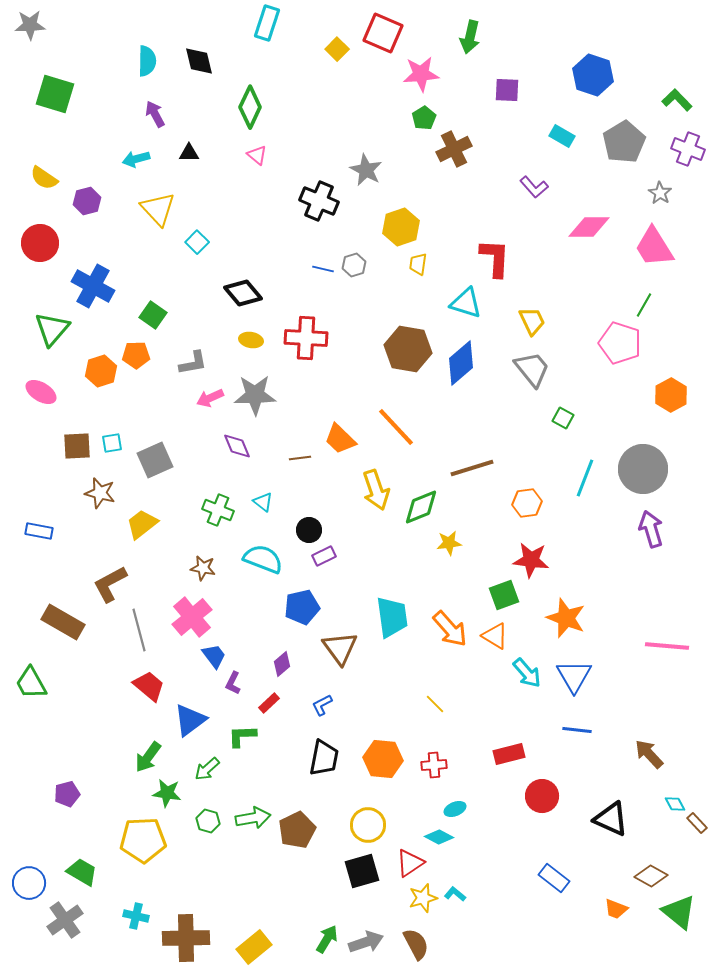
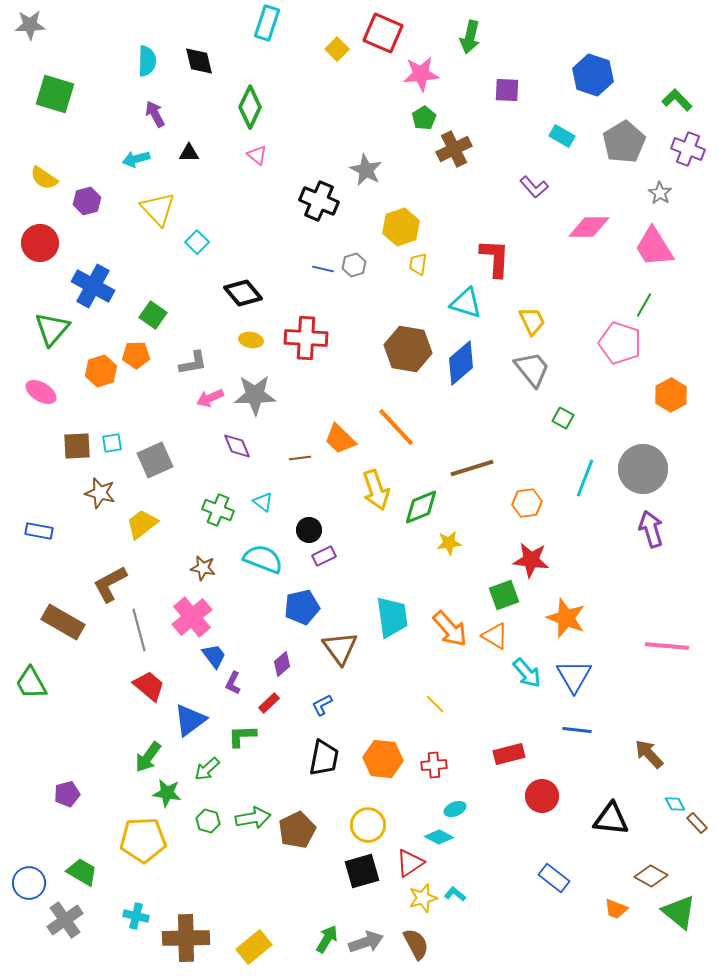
black triangle at (611, 819): rotated 18 degrees counterclockwise
